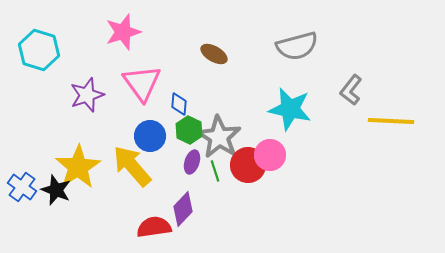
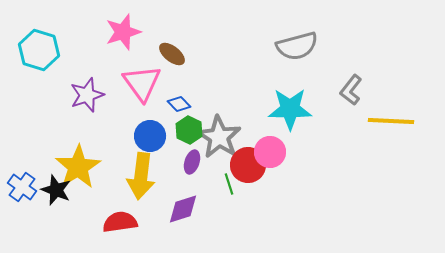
brown ellipse: moved 42 px left; rotated 8 degrees clockwise
blue diamond: rotated 50 degrees counterclockwise
cyan star: rotated 12 degrees counterclockwise
pink circle: moved 3 px up
yellow arrow: moved 9 px right, 10 px down; rotated 132 degrees counterclockwise
green line: moved 14 px right, 13 px down
purple diamond: rotated 28 degrees clockwise
red semicircle: moved 34 px left, 5 px up
